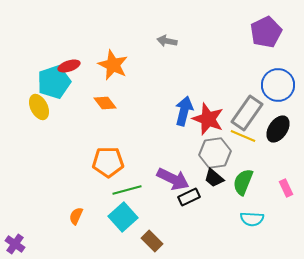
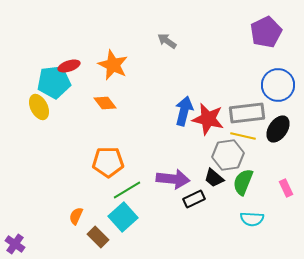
gray arrow: rotated 24 degrees clockwise
cyan pentagon: rotated 12 degrees clockwise
gray rectangle: rotated 48 degrees clockwise
red star: rotated 8 degrees counterclockwise
yellow line: rotated 10 degrees counterclockwise
gray hexagon: moved 13 px right, 2 px down
purple arrow: rotated 20 degrees counterclockwise
green line: rotated 16 degrees counterclockwise
black rectangle: moved 5 px right, 2 px down
brown rectangle: moved 54 px left, 4 px up
